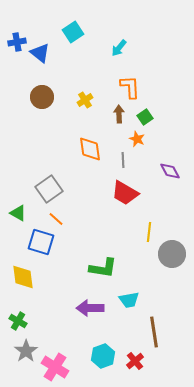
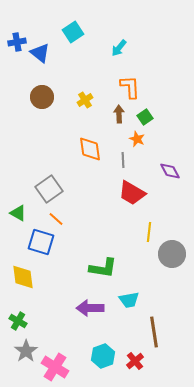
red trapezoid: moved 7 px right
